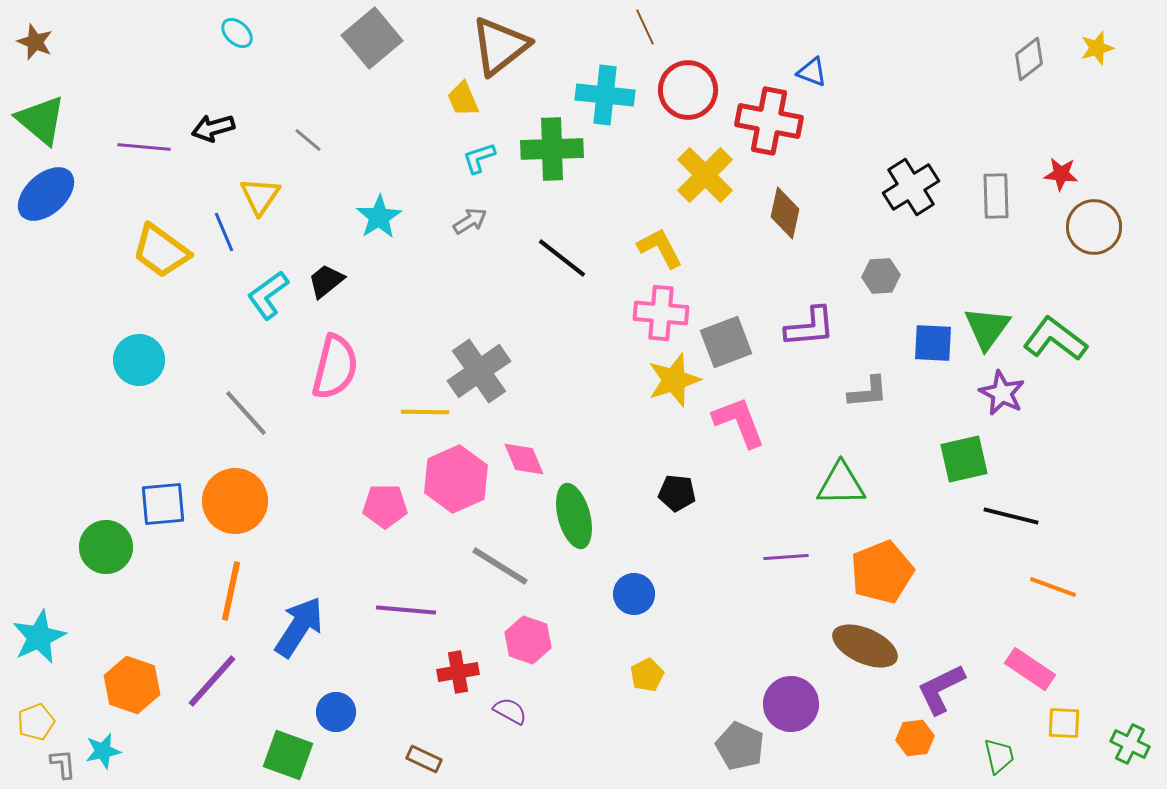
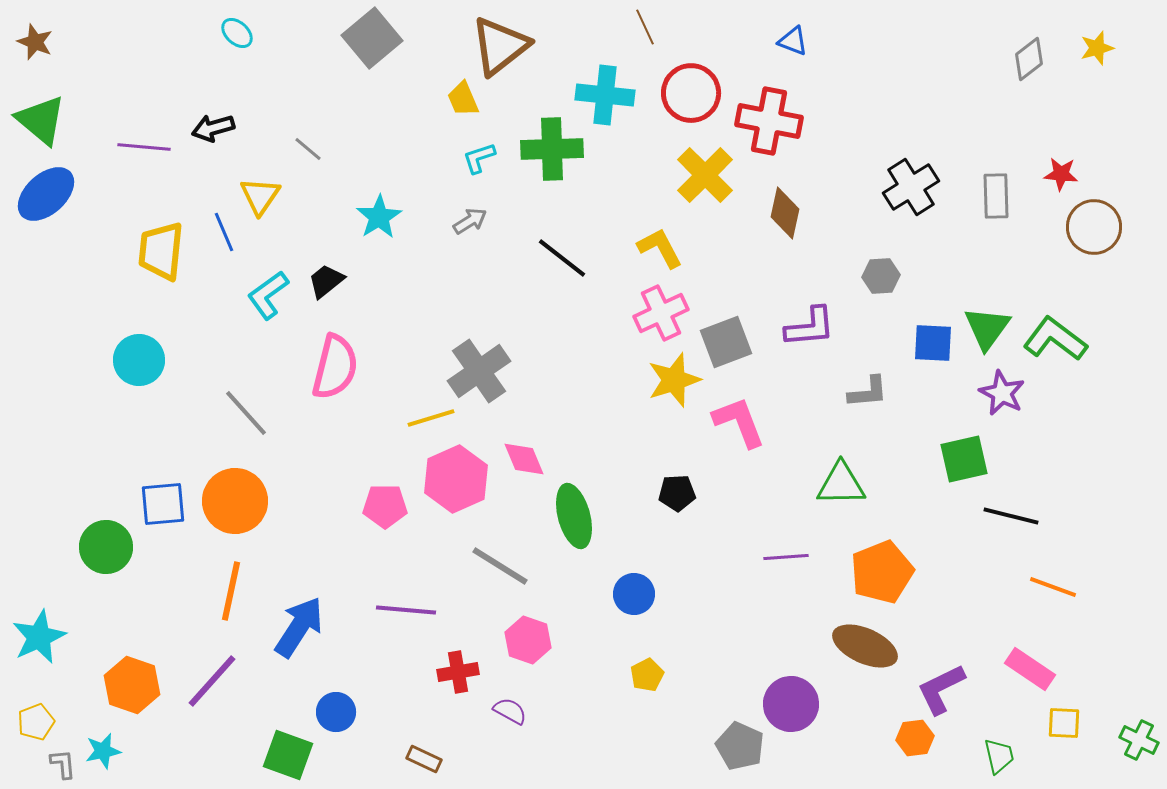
blue triangle at (812, 72): moved 19 px left, 31 px up
red circle at (688, 90): moved 3 px right, 3 px down
gray line at (308, 140): moved 9 px down
yellow trapezoid at (161, 251): rotated 60 degrees clockwise
pink cross at (661, 313): rotated 30 degrees counterclockwise
yellow line at (425, 412): moved 6 px right, 6 px down; rotated 18 degrees counterclockwise
black pentagon at (677, 493): rotated 9 degrees counterclockwise
green cross at (1130, 744): moved 9 px right, 4 px up
